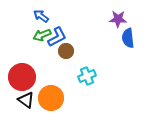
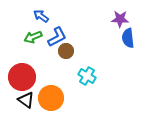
purple star: moved 2 px right
green arrow: moved 9 px left, 2 px down
cyan cross: rotated 36 degrees counterclockwise
